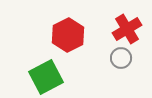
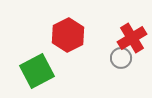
red cross: moved 5 px right, 9 px down
green square: moved 9 px left, 6 px up
